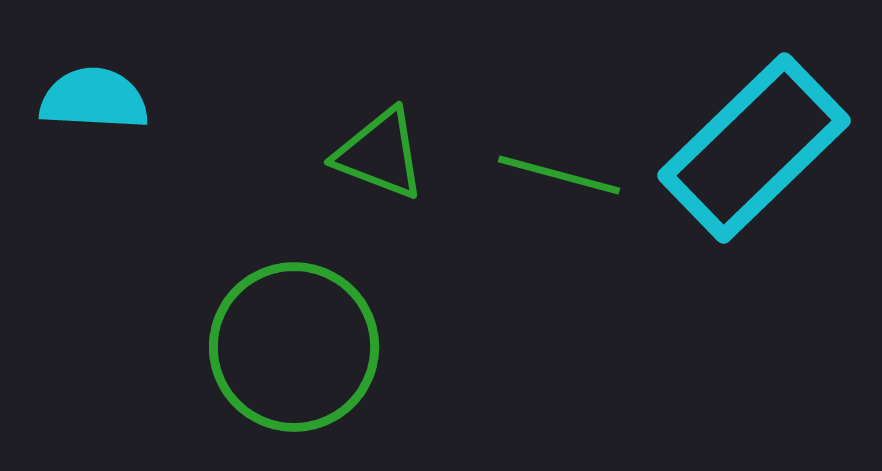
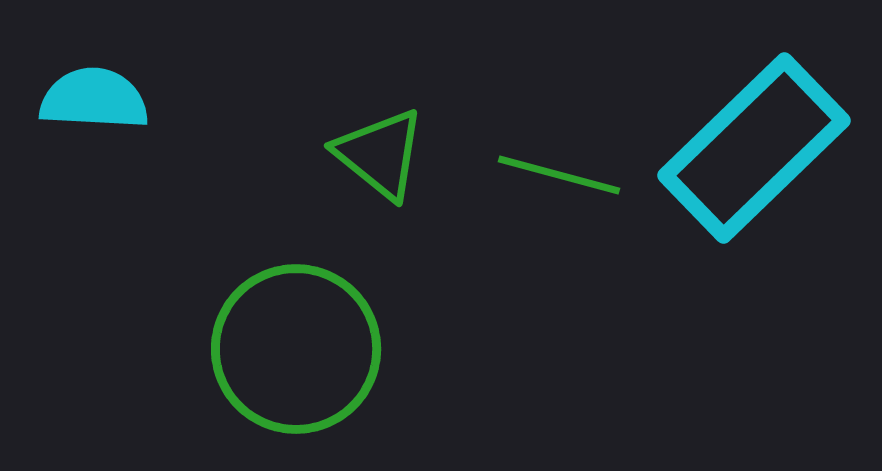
green triangle: rotated 18 degrees clockwise
green circle: moved 2 px right, 2 px down
